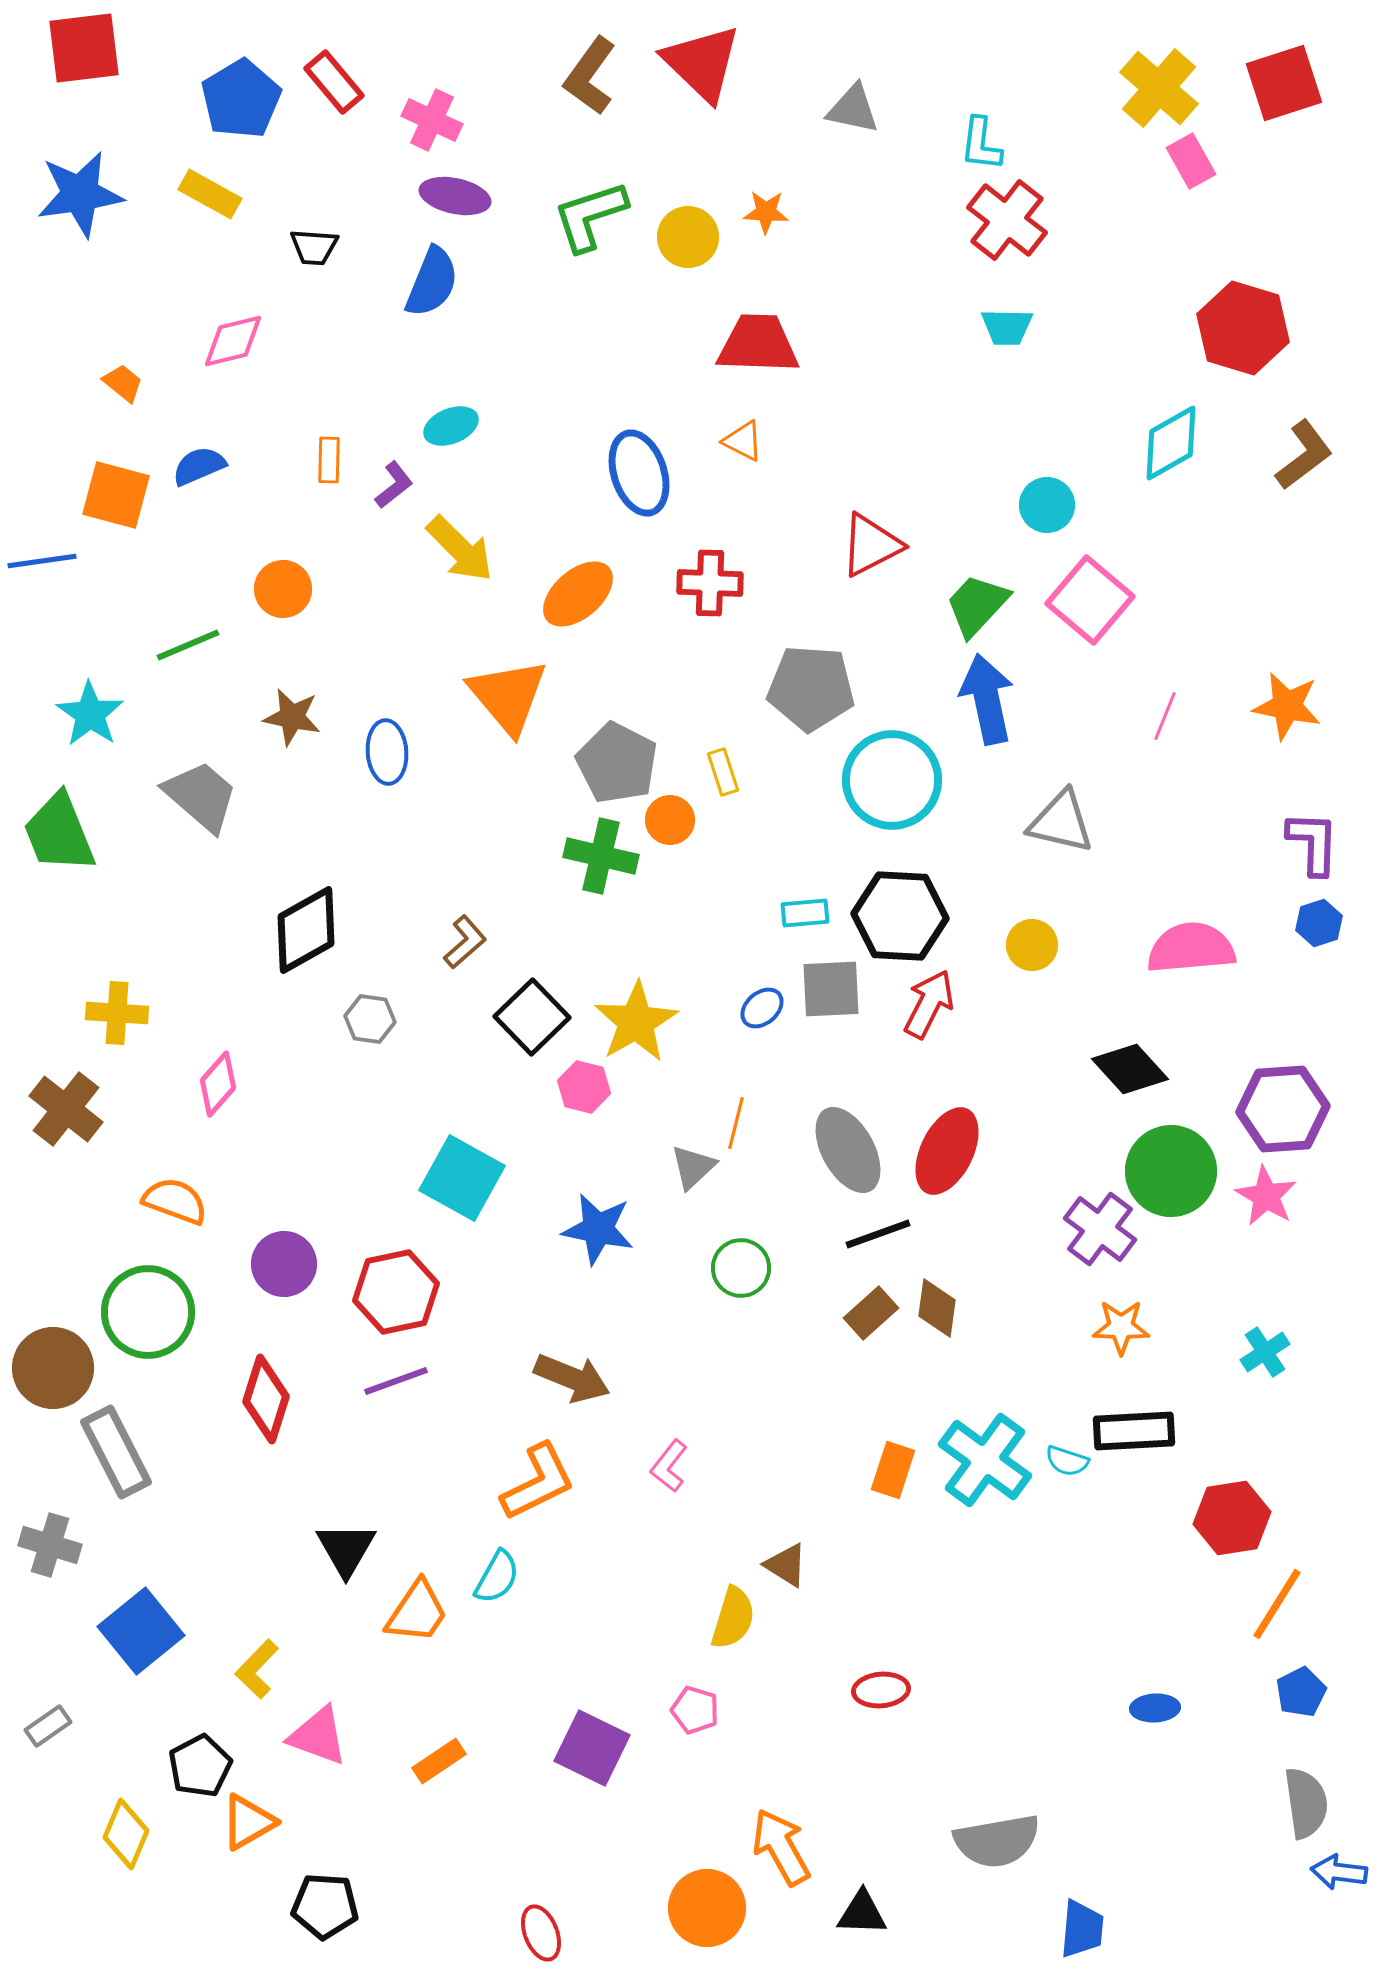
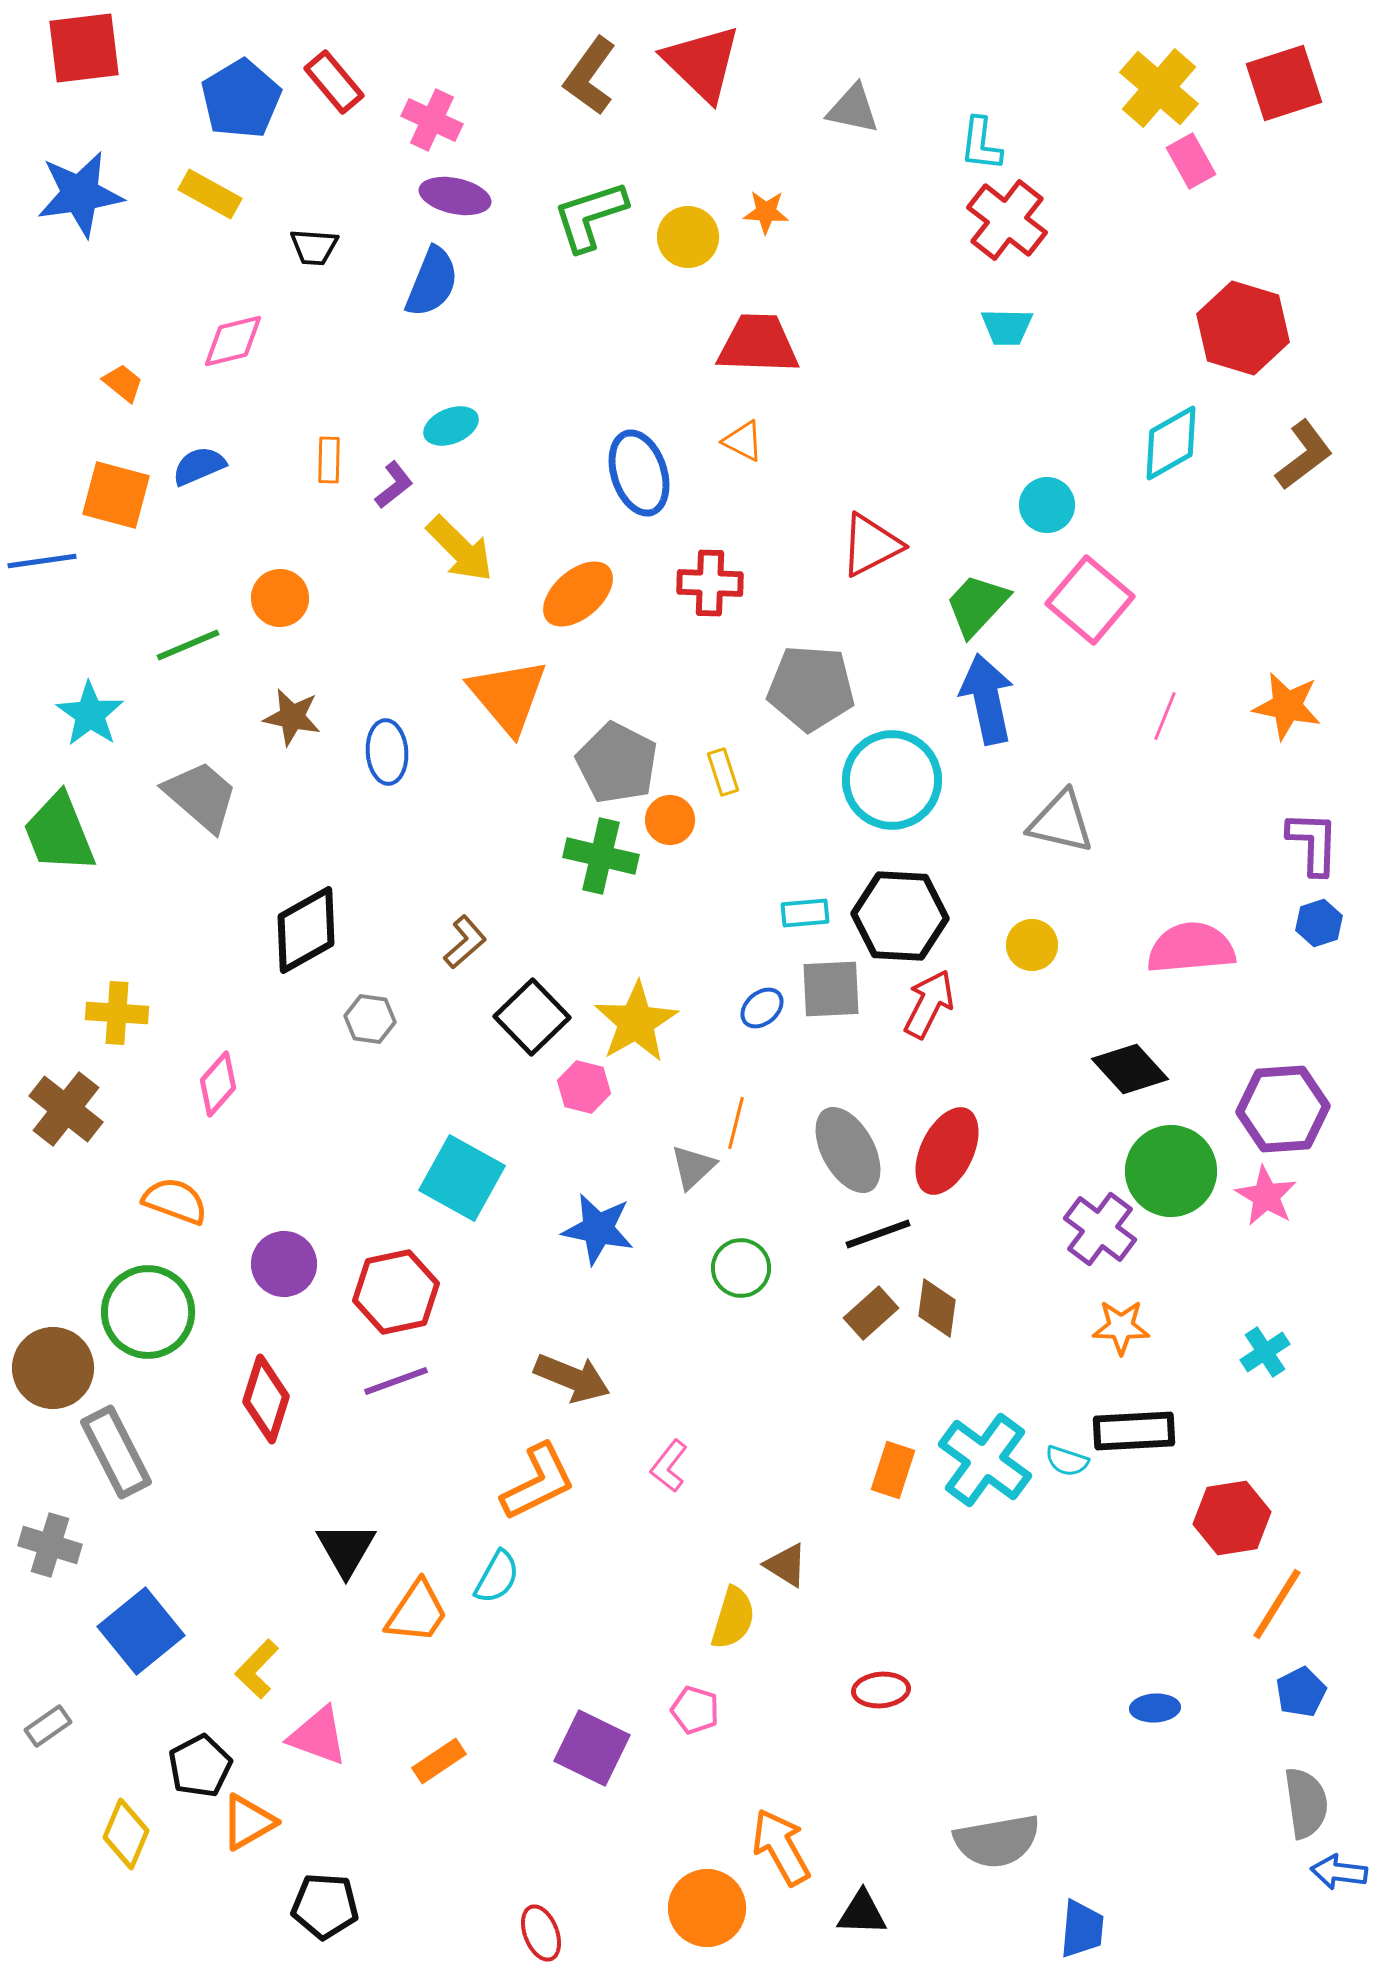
orange circle at (283, 589): moved 3 px left, 9 px down
